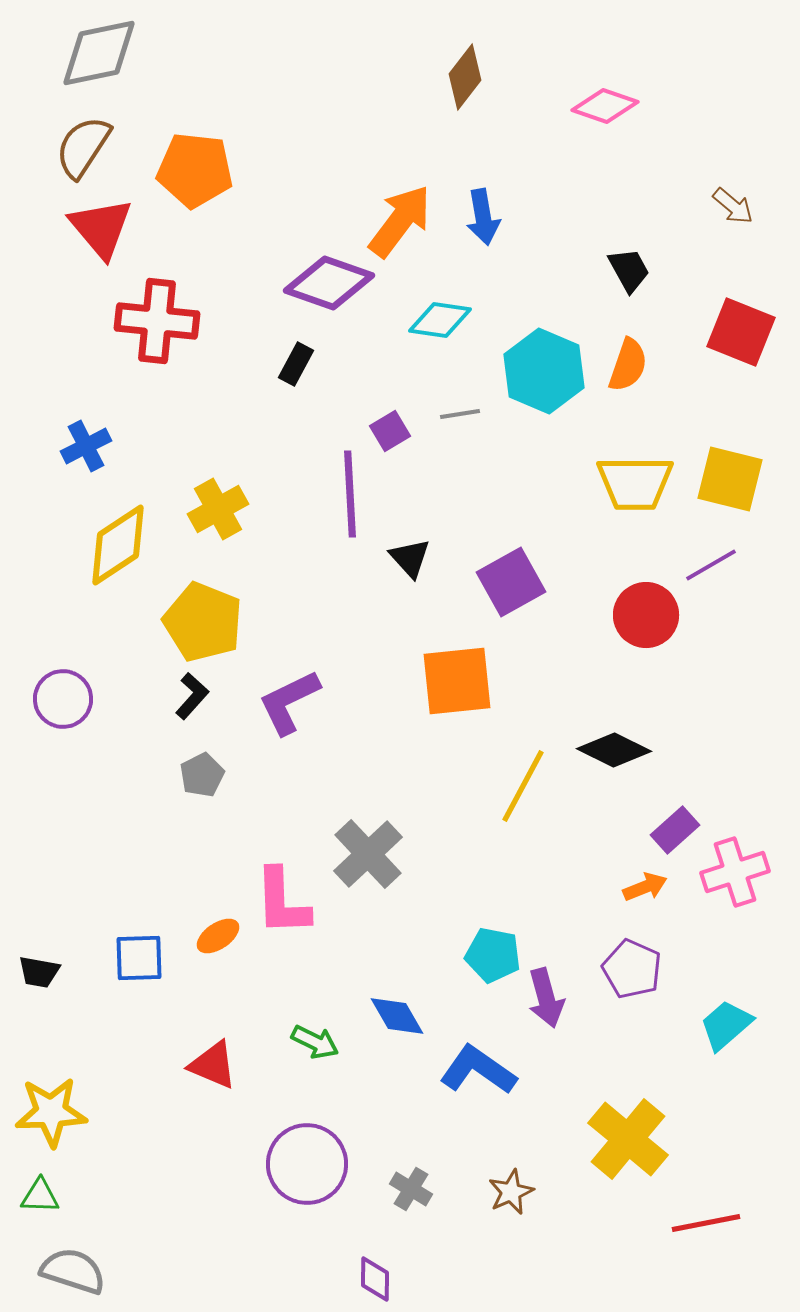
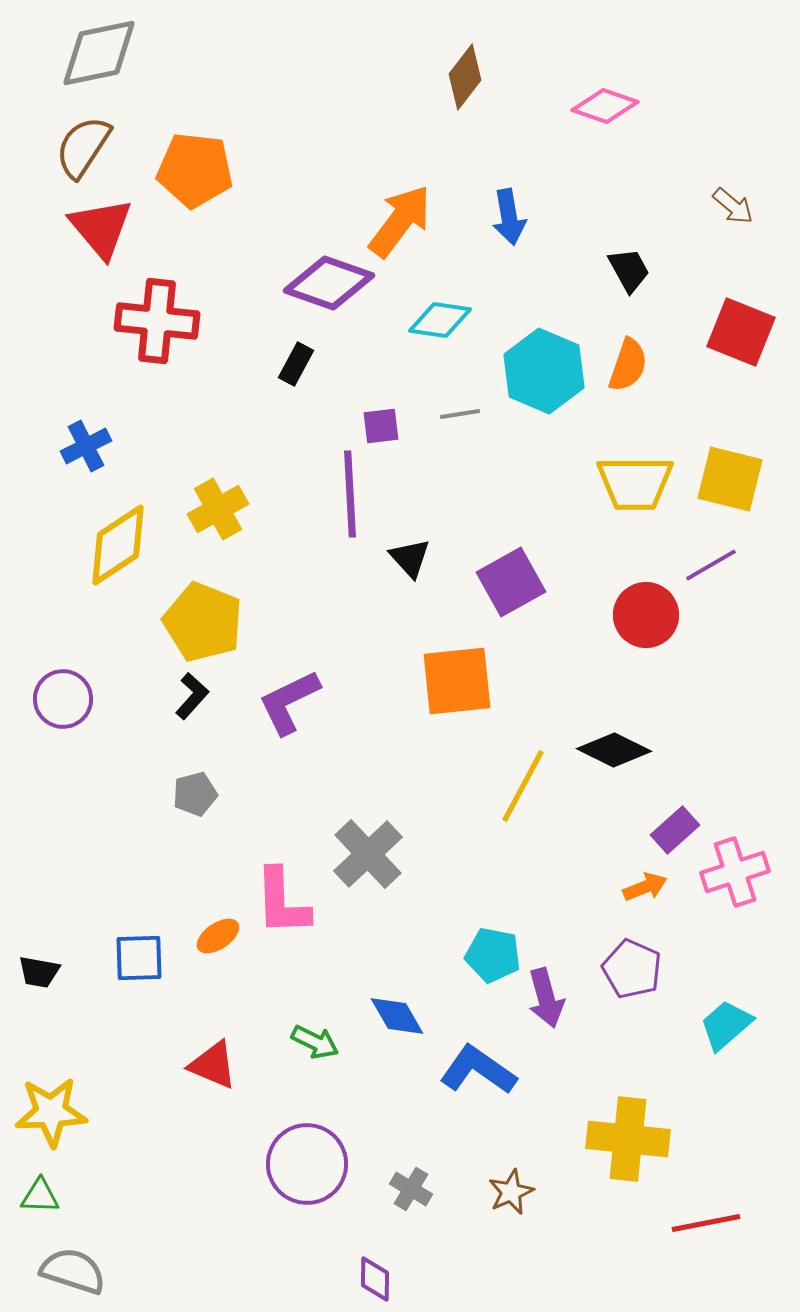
blue arrow at (483, 217): moved 26 px right
purple square at (390, 431): moved 9 px left, 5 px up; rotated 24 degrees clockwise
gray pentagon at (202, 775): moved 7 px left, 19 px down; rotated 12 degrees clockwise
yellow cross at (628, 1139): rotated 34 degrees counterclockwise
